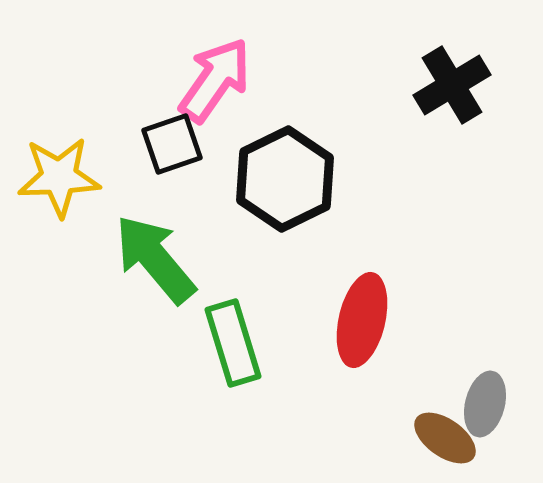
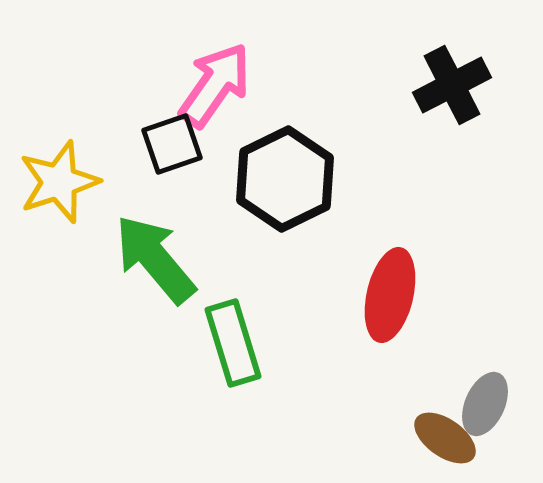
pink arrow: moved 5 px down
black cross: rotated 4 degrees clockwise
yellow star: moved 5 px down; rotated 16 degrees counterclockwise
red ellipse: moved 28 px right, 25 px up
gray ellipse: rotated 10 degrees clockwise
